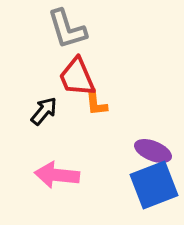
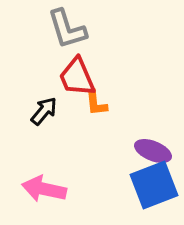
pink arrow: moved 13 px left, 14 px down; rotated 6 degrees clockwise
